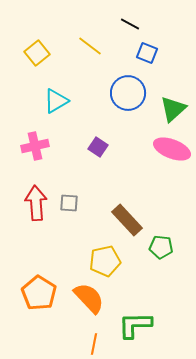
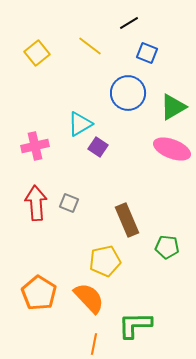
black line: moved 1 px left, 1 px up; rotated 60 degrees counterclockwise
cyan triangle: moved 24 px right, 23 px down
green triangle: moved 2 px up; rotated 12 degrees clockwise
gray square: rotated 18 degrees clockwise
brown rectangle: rotated 20 degrees clockwise
green pentagon: moved 6 px right
